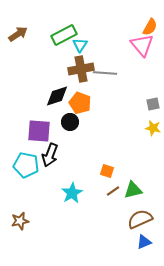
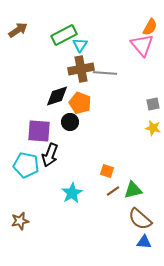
brown arrow: moved 4 px up
brown semicircle: rotated 115 degrees counterclockwise
blue triangle: rotated 28 degrees clockwise
